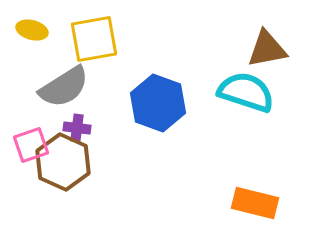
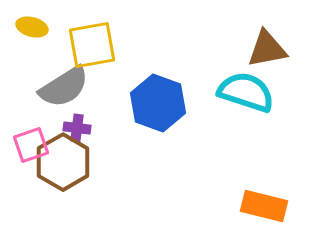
yellow ellipse: moved 3 px up
yellow square: moved 2 px left, 6 px down
brown hexagon: rotated 6 degrees clockwise
orange rectangle: moved 9 px right, 3 px down
